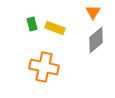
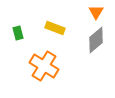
orange triangle: moved 3 px right
green rectangle: moved 14 px left, 9 px down
orange cross: moved 1 px up; rotated 20 degrees clockwise
